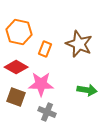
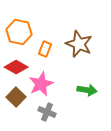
pink star: rotated 25 degrees counterclockwise
brown square: rotated 24 degrees clockwise
